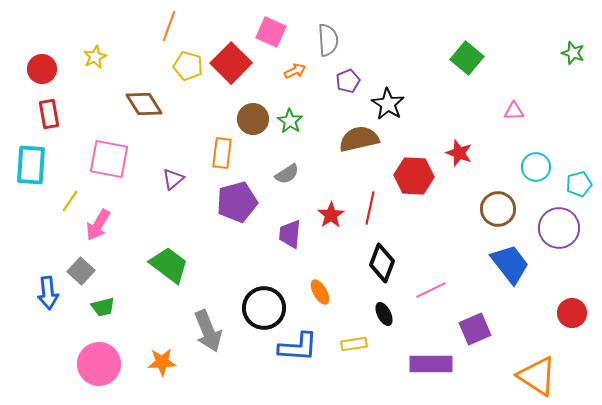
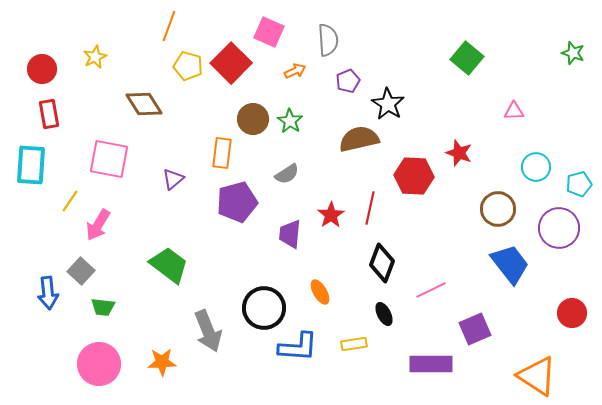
pink square at (271, 32): moved 2 px left
green trapezoid at (103, 307): rotated 20 degrees clockwise
